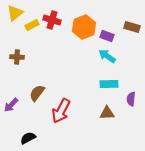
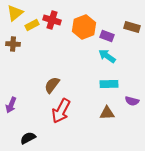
brown cross: moved 4 px left, 13 px up
brown semicircle: moved 15 px right, 8 px up
purple semicircle: moved 1 px right, 2 px down; rotated 80 degrees counterclockwise
purple arrow: rotated 21 degrees counterclockwise
